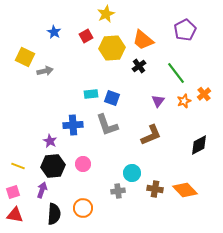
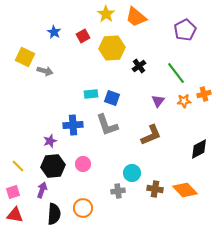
yellow star: rotated 12 degrees counterclockwise
red square: moved 3 px left
orange trapezoid: moved 7 px left, 23 px up
gray arrow: rotated 28 degrees clockwise
orange cross: rotated 24 degrees clockwise
orange star: rotated 16 degrees clockwise
purple star: rotated 24 degrees clockwise
black diamond: moved 4 px down
yellow line: rotated 24 degrees clockwise
